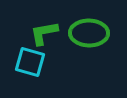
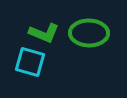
green L-shape: rotated 148 degrees counterclockwise
